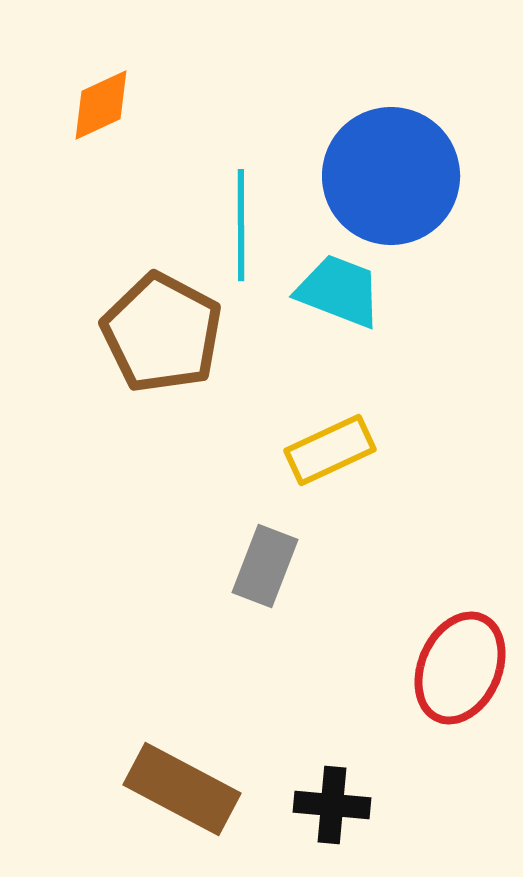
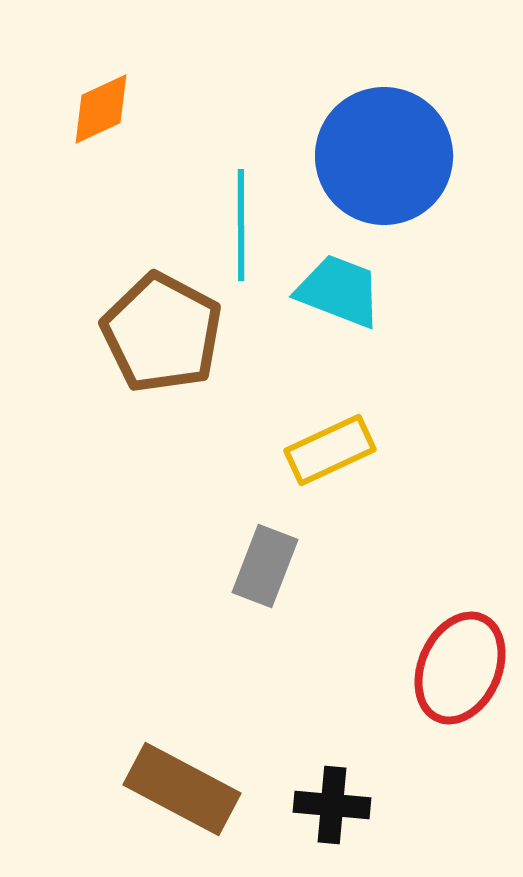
orange diamond: moved 4 px down
blue circle: moved 7 px left, 20 px up
